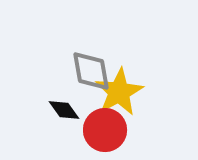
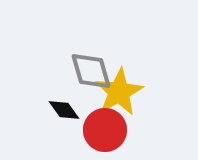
gray diamond: rotated 6 degrees counterclockwise
